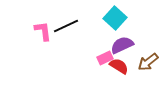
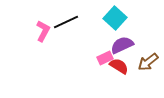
black line: moved 4 px up
pink L-shape: rotated 35 degrees clockwise
